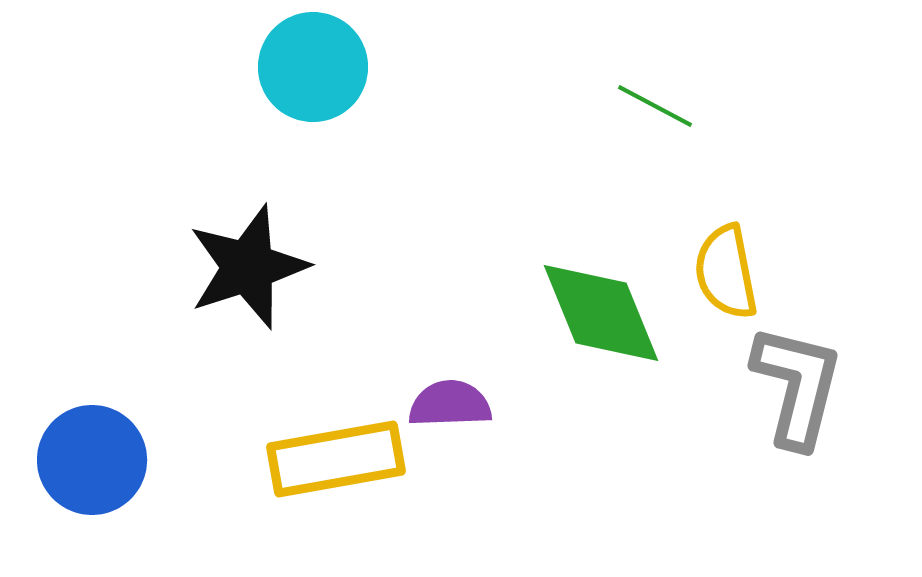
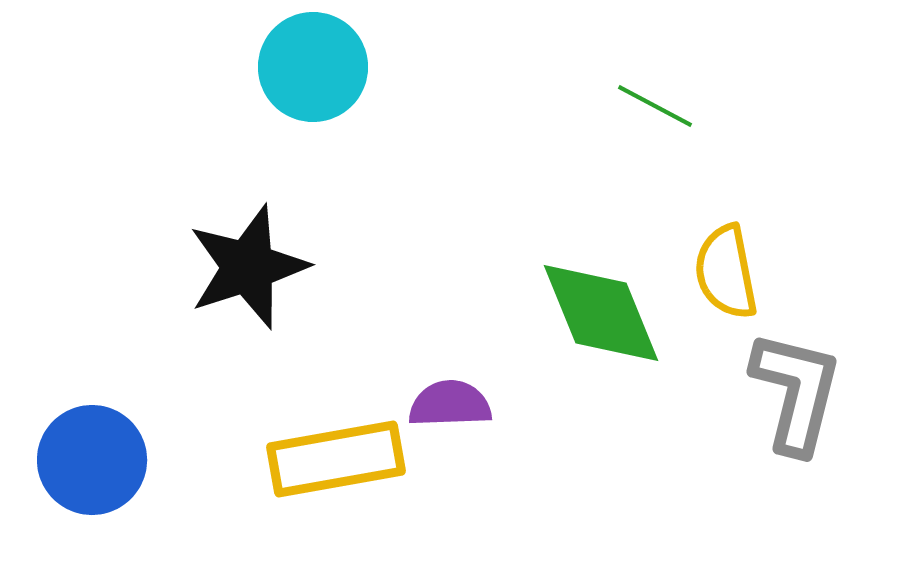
gray L-shape: moved 1 px left, 6 px down
